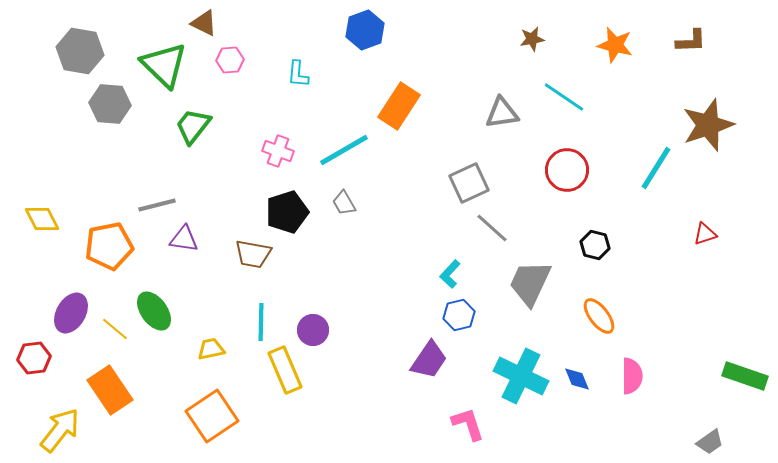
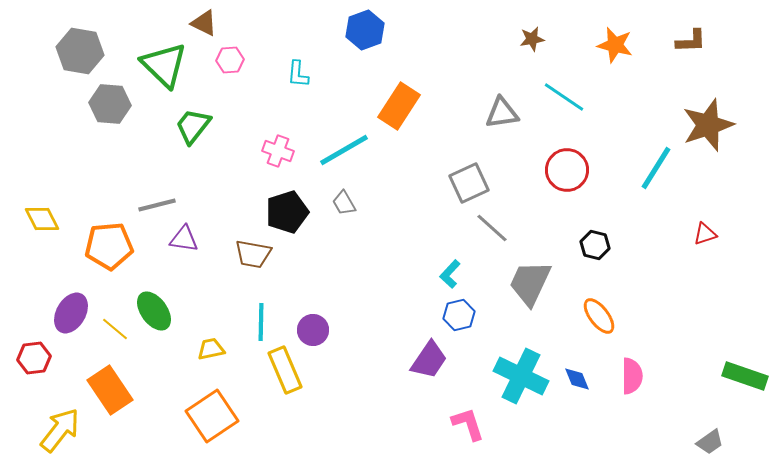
orange pentagon at (109, 246): rotated 6 degrees clockwise
